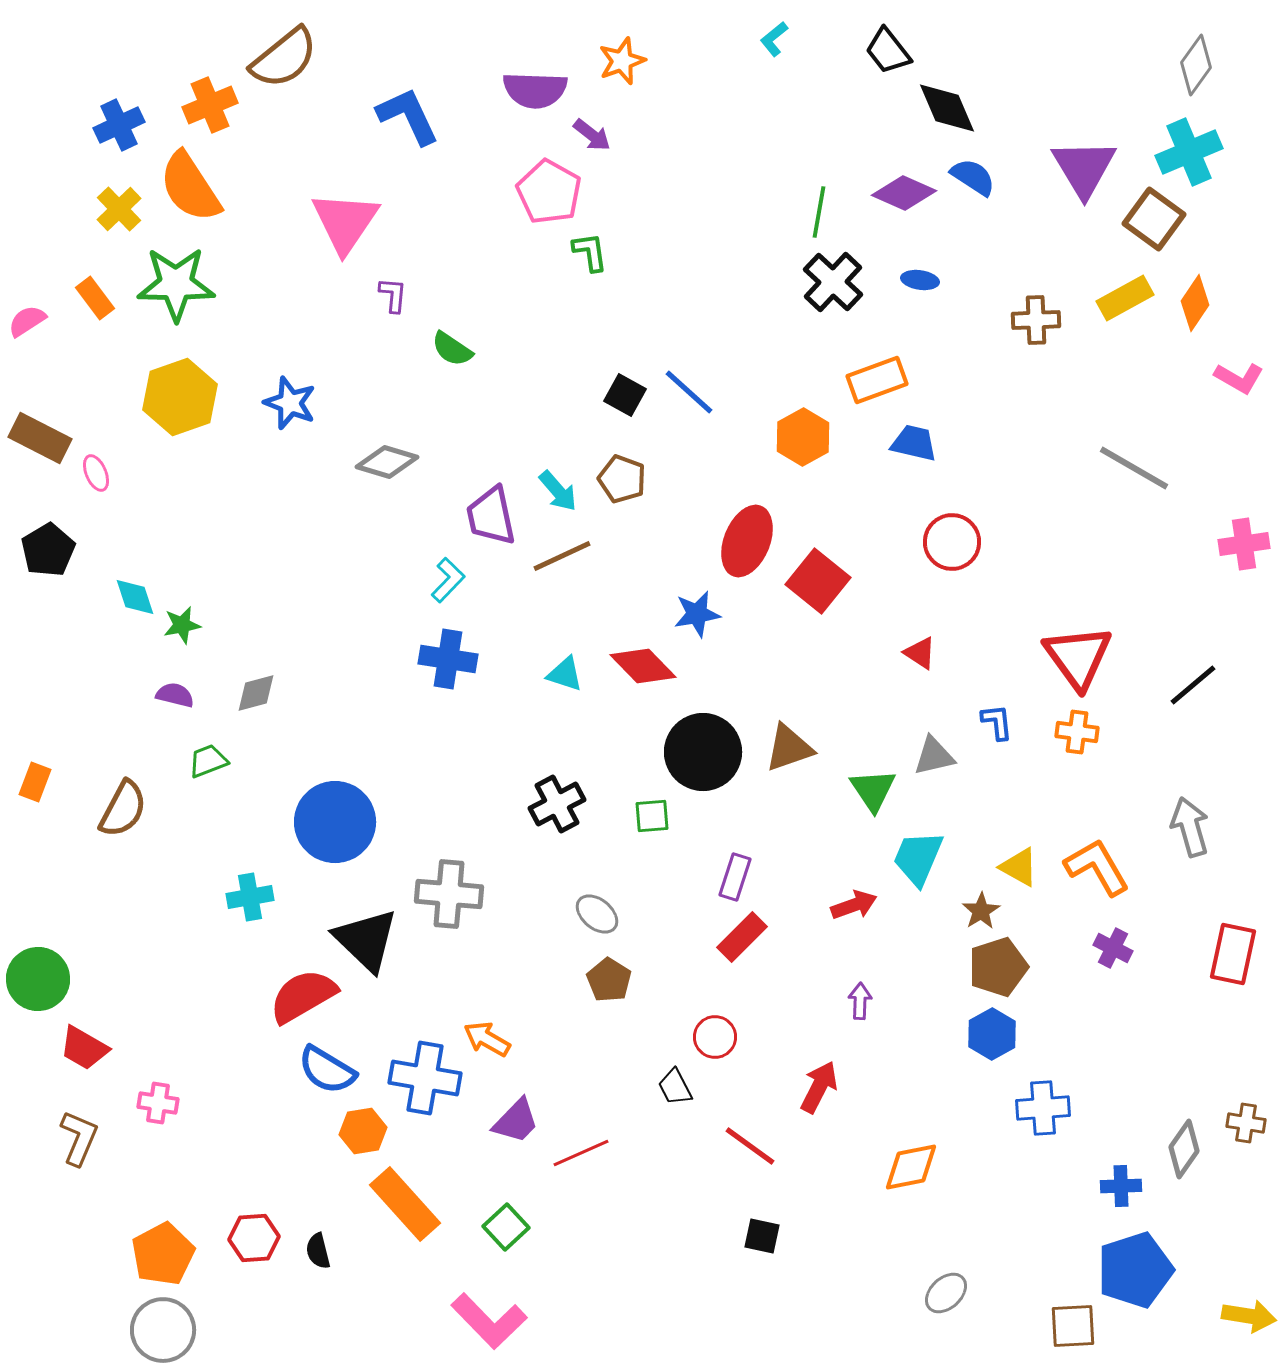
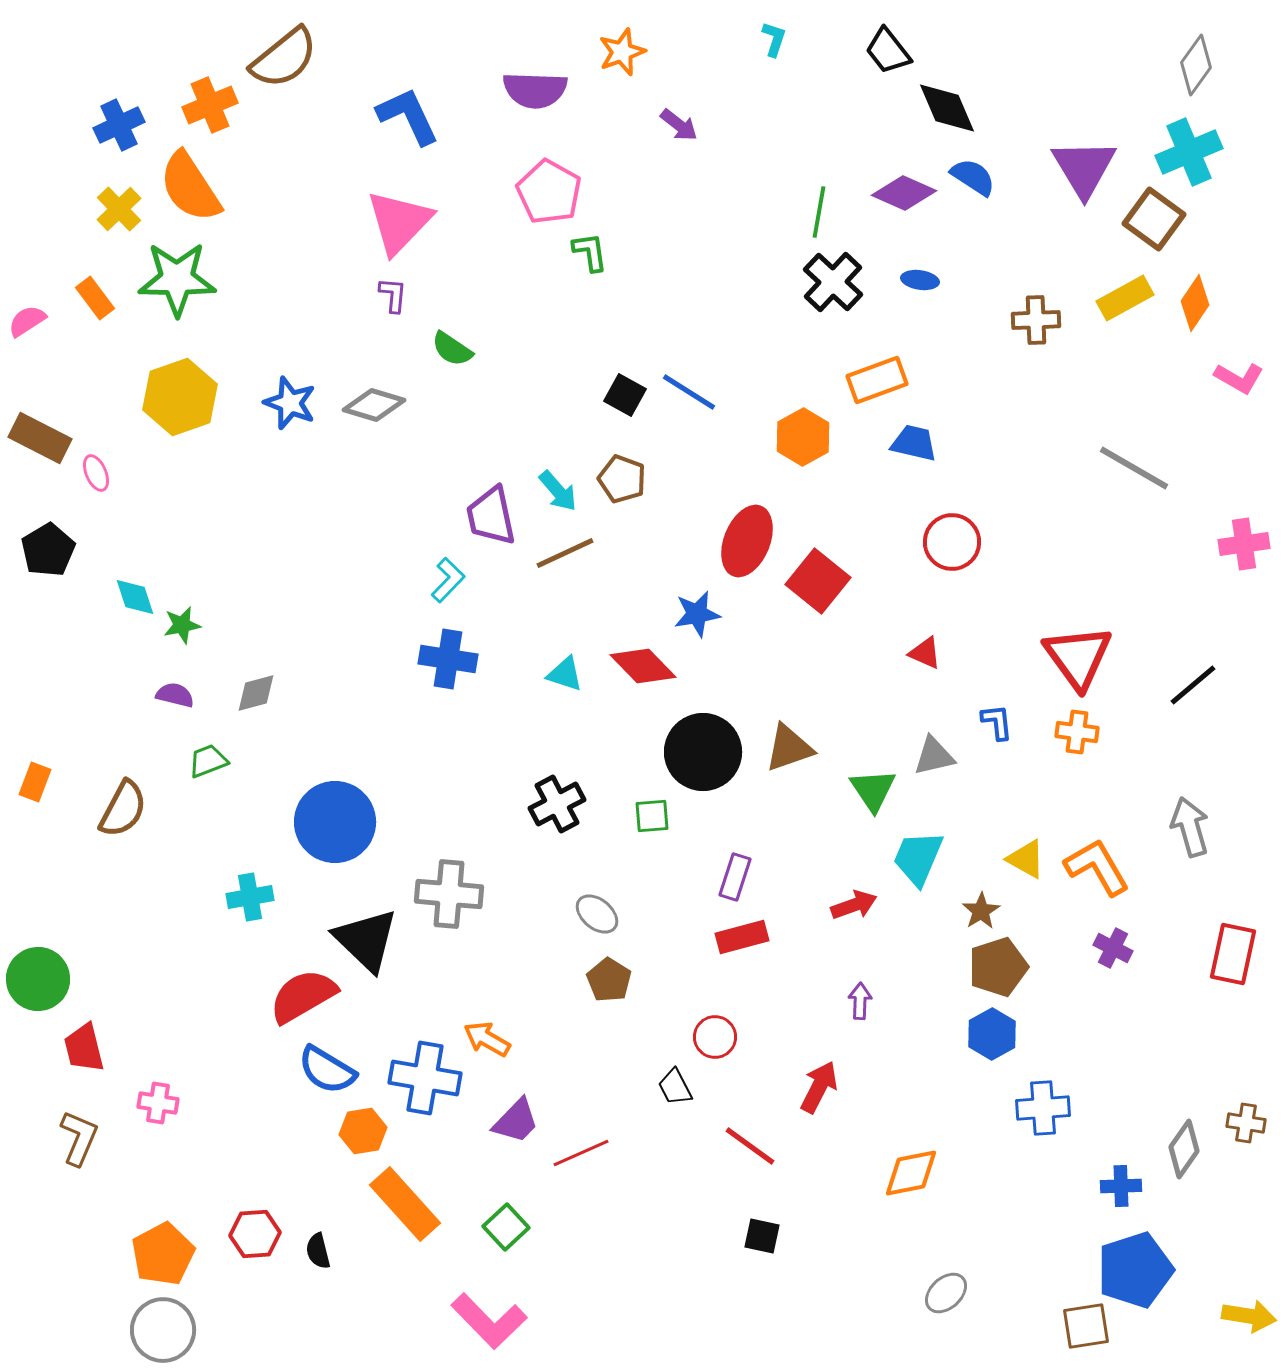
cyan L-shape at (774, 39): rotated 147 degrees clockwise
orange star at (622, 61): moved 9 px up
purple arrow at (592, 135): moved 87 px right, 10 px up
pink triangle at (345, 222): moved 54 px right; rotated 10 degrees clockwise
green star at (176, 284): moved 1 px right, 5 px up
blue line at (689, 392): rotated 10 degrees counterclockwise
gray diamond at (387, 462): moved 13 px left, 57 px up
brown line at (562, 556): moved 3 px right, 3 px up
red triangle at (920, 653): moved 5 px right; rotated 9 degrees counterclockwise
yellow triangle at (1019, 867): moved 7 px right, 8 px up
red rectangle at (742, 937): rotated 30 degrees clockwise
red trapezoid at (84, 1048): rotated 46 degrees clockwise
orange diamond at (911, 1167): moved 6 px down
red hexagon at (254, 1238): moved 1 px right, 4 px up
brown square at (1073, 1326): moved 13 px right; rotated 6 degrees counterclockwise
